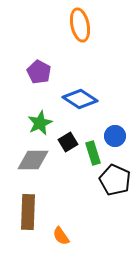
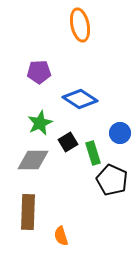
purple pentagon: rotated 30 degrees counterclockwise
blue circle: moved 5 px right, 3 px up
black pentagon: moved 3 px left
orange semicircle: rotated 18 degrees clockwise
